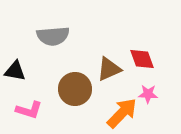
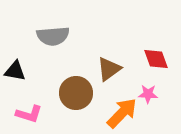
red diamond: moved 14 px right
brown triangle: rotated 12 degrees counterclockwise
brown circle: moved 1 px right, 4 px down
pink L-shape: moved 4 px down
